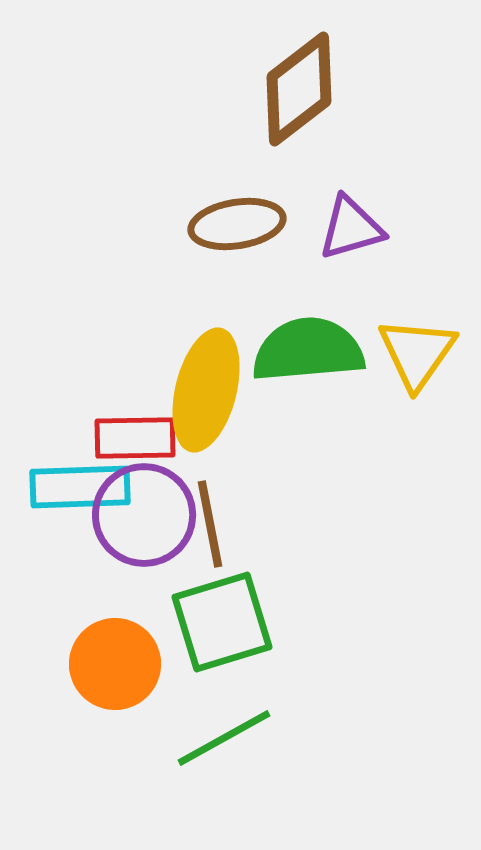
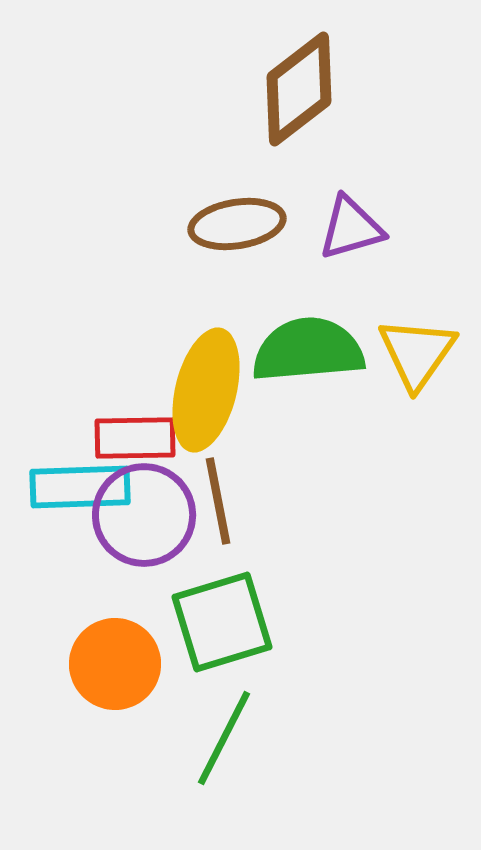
brown line: moved 8 px right, 23 px up
green line: rotated 34 degrees counterclockwise
